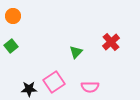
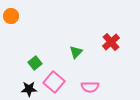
orange circle: moved 2 px left
green square: moved 24 px right, 17 px down
pink square: rotated 15 degrees counterclockwise
